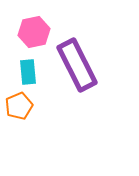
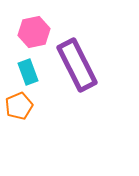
cyan rectangle: rotated 15 degrees counterclockwise
